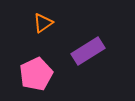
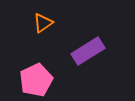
pink pentagon: moved 6 px down
